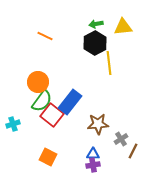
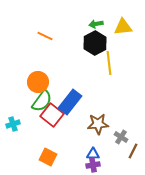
gray cross: moved 2 px up; rotated 24 degrees counterclockwise
